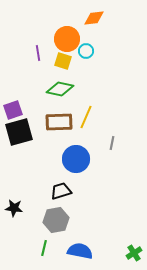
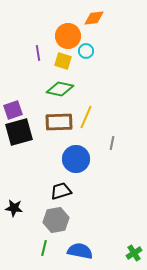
orange circle: moved 1 px right, 3 px up
